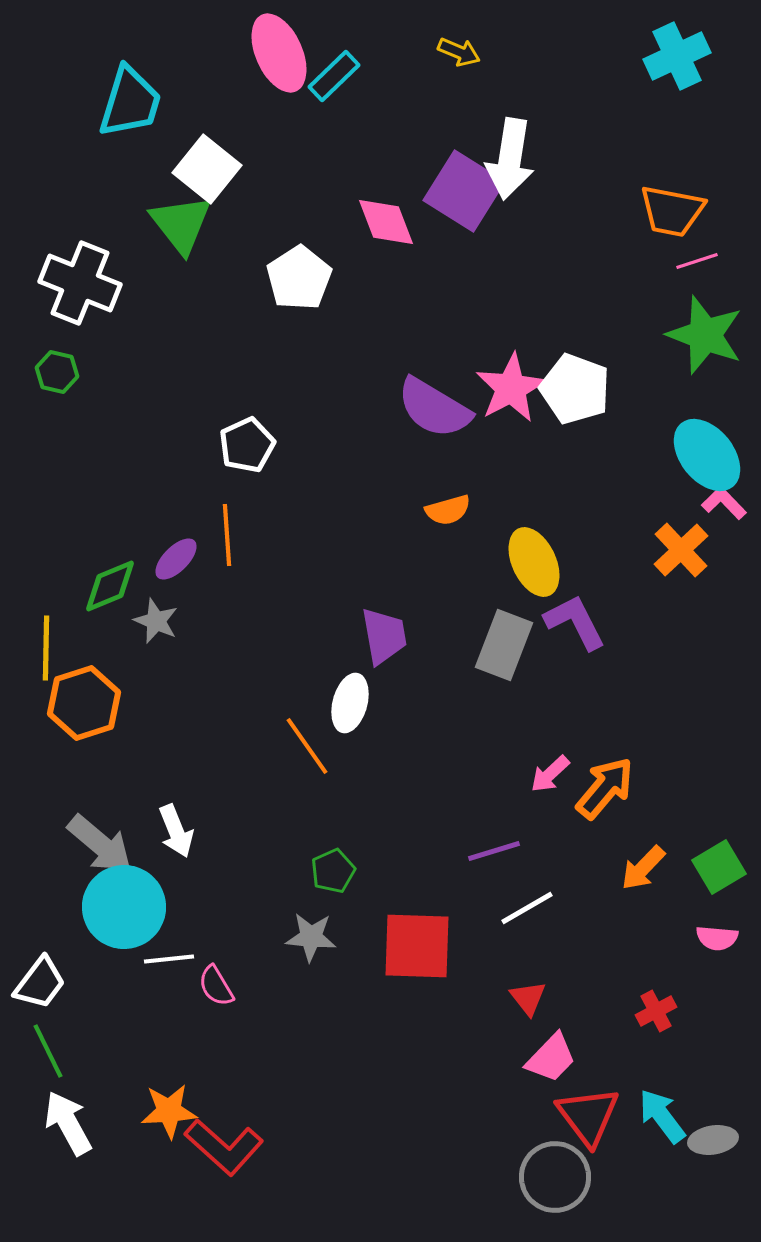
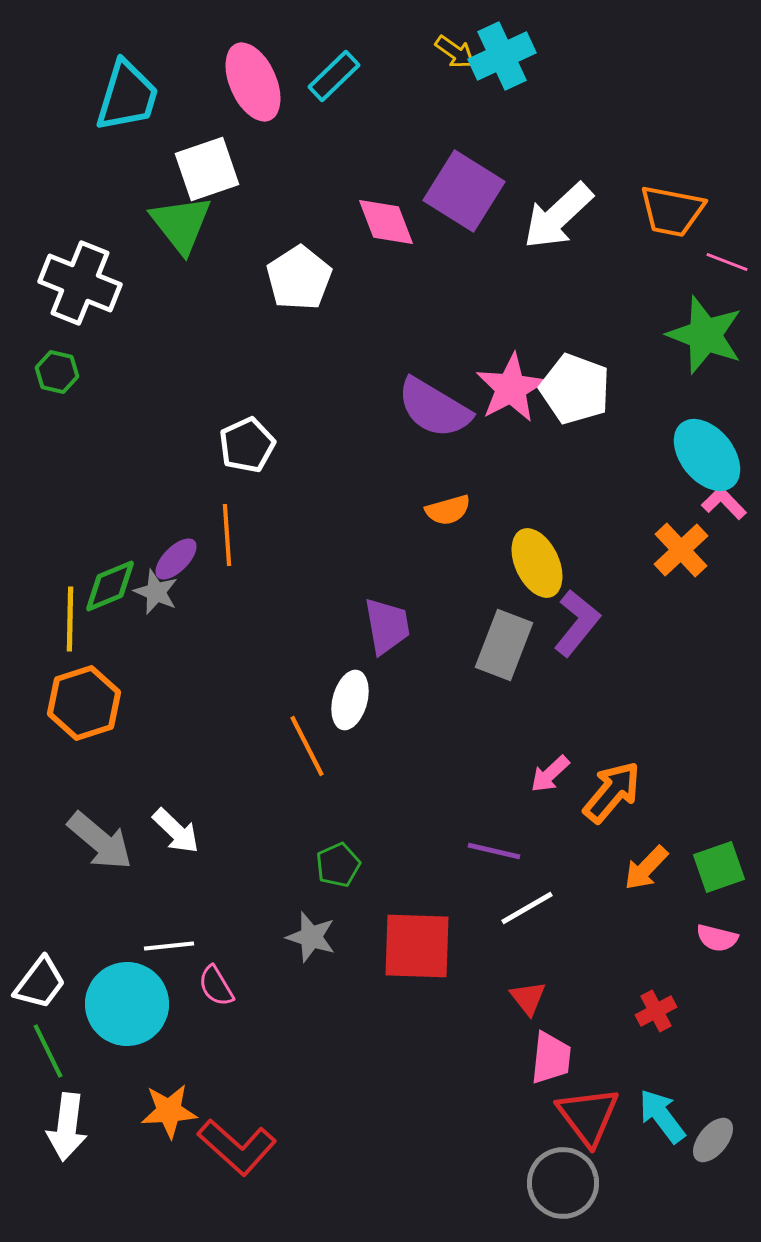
yellow arrow at (459, 52): moved 4 px left; rotated 12 degrees clockwise
pink ellipse at (279, 53): moved 26 px left, 29 px down
cyan cross at (677, 56): moved 175 px left
cyan trapezoid at (130, 102): moved 3 px left, 6 px up
white arrow at (510, 159): moved 48 px right, 57 px down; rotated 38 degrees clockwise
white square at (207, 169): rotated 32 degrees clockwise
pink line at (697, 261): moved 30 px right, 1 px down; rotated 39 degrees clockwise
yellow ellipse at (534, 562): moved 3 px right, 1 px down
gray star at (156, 621): moved 29 px up
purple L-shape at (575, 622): moved 2 px right, 1 px down; rotated 66 degrees clockwise
purple trapezoid at (384, 636): moved 3 px right, 10 px up
yellow line at (46, 648): moved 24 px right, 29 px up
white ellipse at (350, 703): moved 3 px up
orange line at (307, 746): rotated 8 degrees clockwise
orange arrow at (605, 788): moved 7 px right, 4 px down
white arrow at (176, 831): rotated 24 degrees counterclockwise
gray arrow at (100, 844): moved 3 px up
purple line at (494, 851): rotated 30 degrees clockwise
green square at (719, 867): rotated 12 degrees clockwise
orange arrow at (643, 868): moved 3 px right
green pentagon at (333, 871): moved 5 px right, 6 px up
cyan circle at (124, 907): moved 3 px right, 97 px down
gray star at (311, 937): rotated 12 degrees clockwise
pink semicircle at (717, 938): rotated 9 degrees clockwise
white line at (169, 959): moved 13 px up
pink trapezoid at (551, 1058): rotated 38 degrees counterclockwise
white arrow at (68, 1123): moved 1 px left, 4 px down; rotated 144 degrees counterclockwise
gray ellipse at (713, 1140): rotated 42 degrees counterclockwise
red L-shape at (224, 1147): moved 13 px right
gray circle at (555, 1177): moved 8 px right, 6 px down
